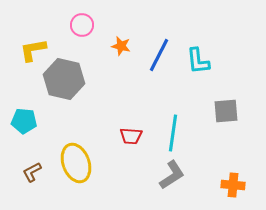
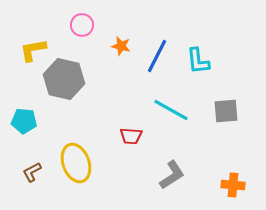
blue line: moved 2 px left, 1 px down
cyan line: moved 2 px left, 23 px up; rotated 69 degrees counterclockwise
